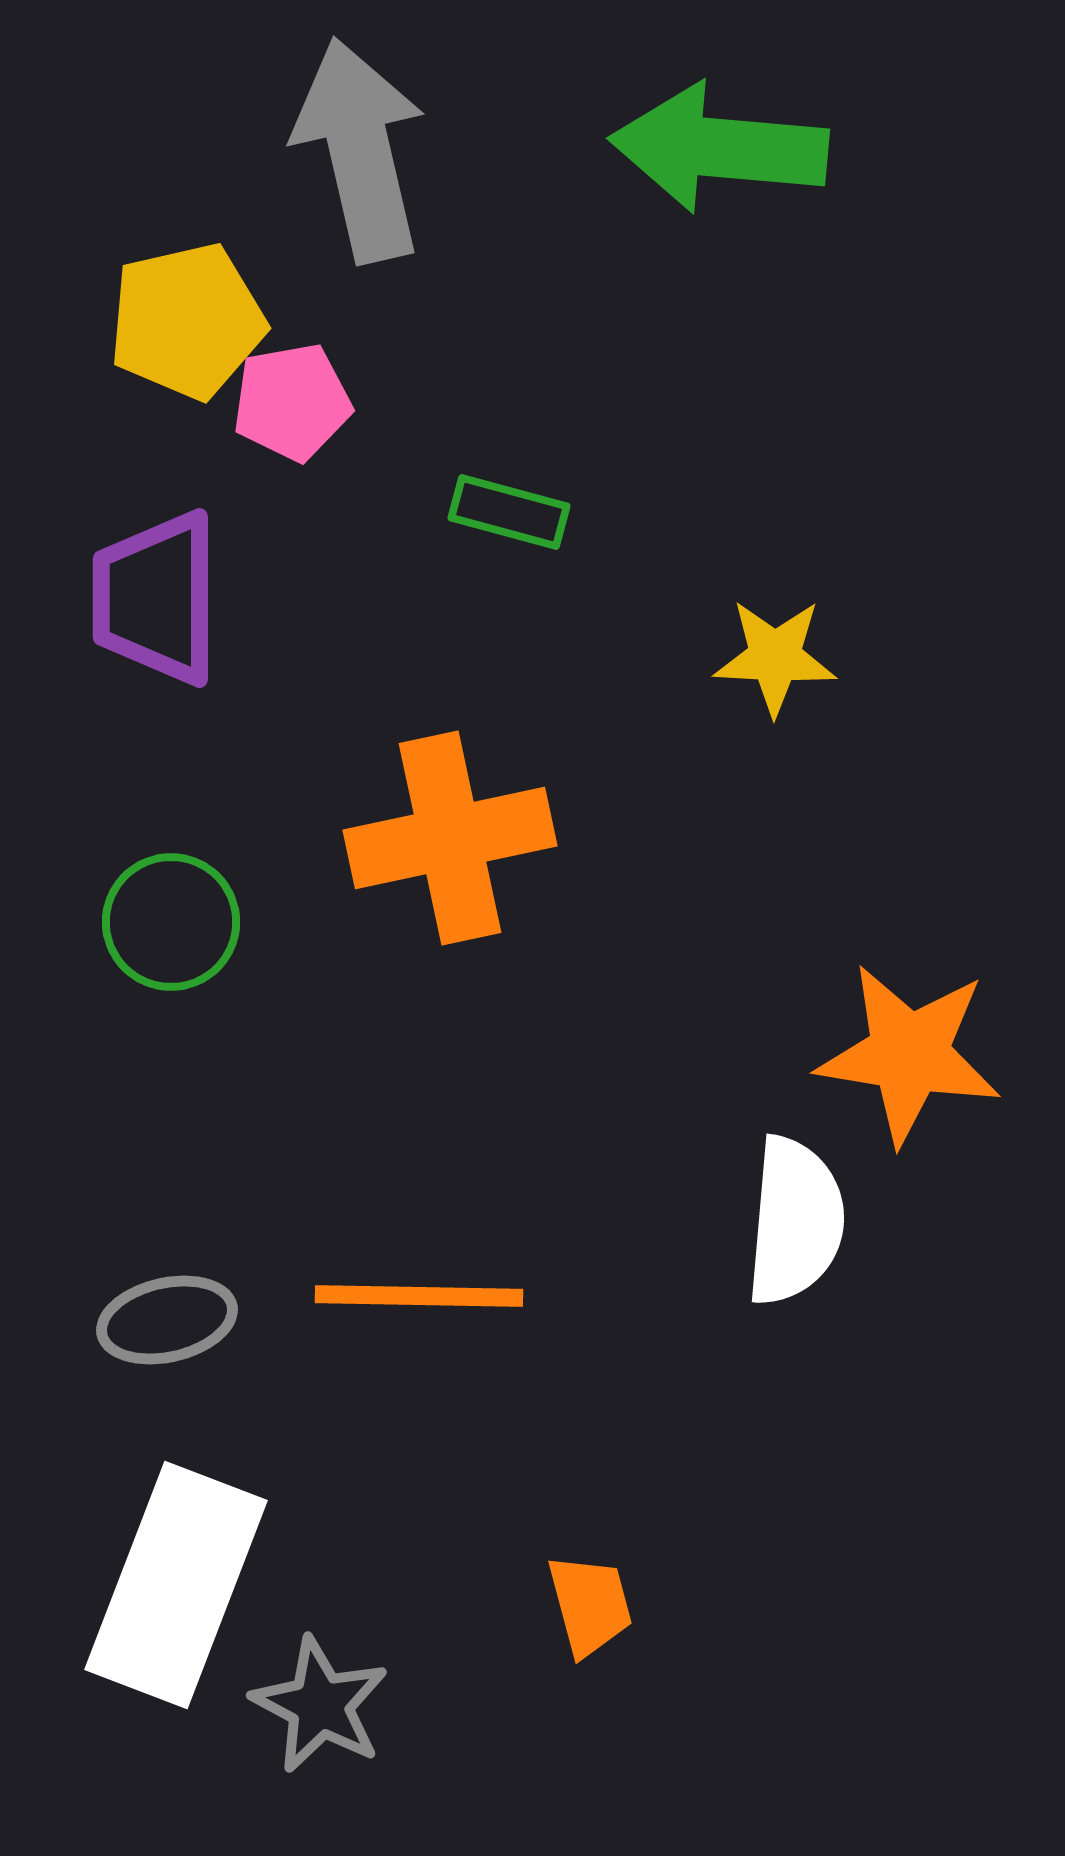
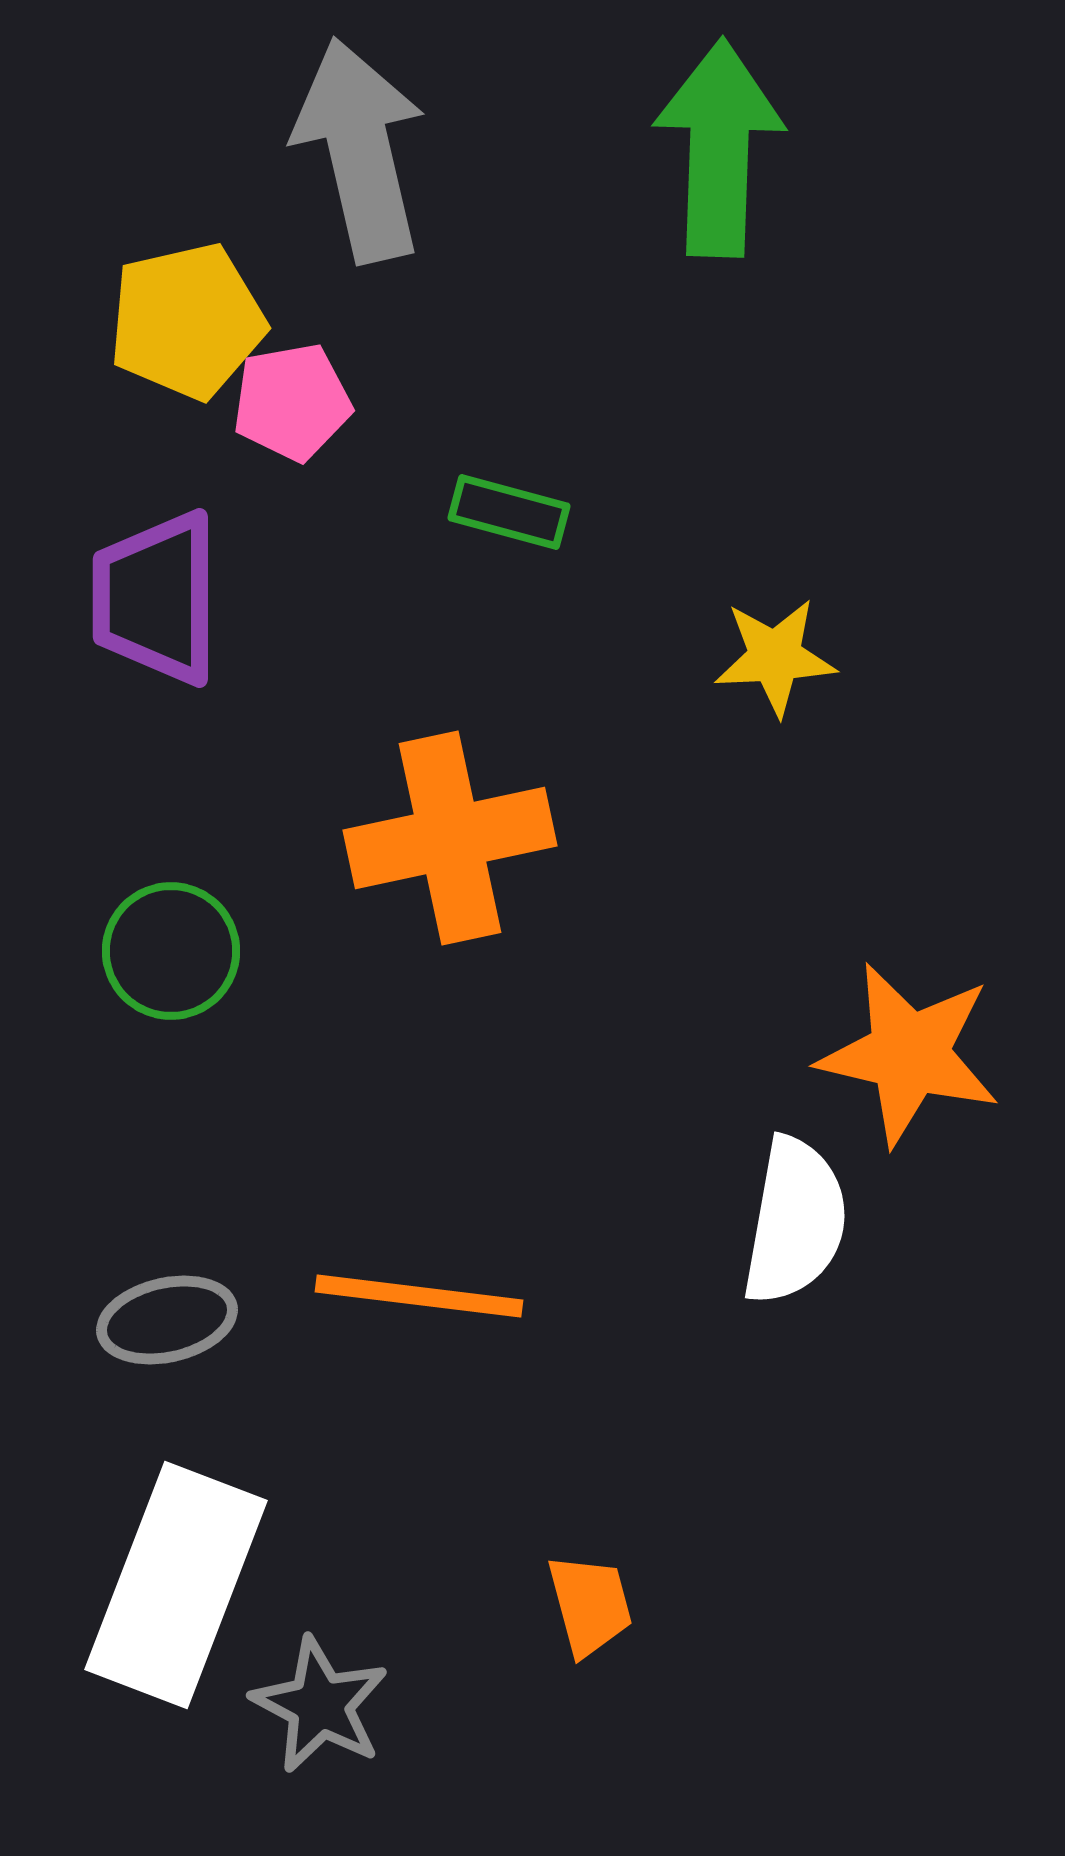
green arrow: rotated 87 degrees clockwise
yellow star: rotated 6 degrees counterclockwise
green circle: moved 29 px down
orange star: rotated 4 degrees clockwise
white semicircle: rotated 5 degrees clockwise
orange line: rotated 6 degrees clockwise
